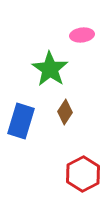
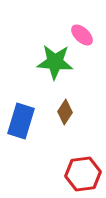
pink ellipse: rotated 50 degrees clockwise
green star: moved 5 px right, 7 px up; rotated 30 degrees counterclockwise
red hexagon: rotated 20 degrees clockwise
